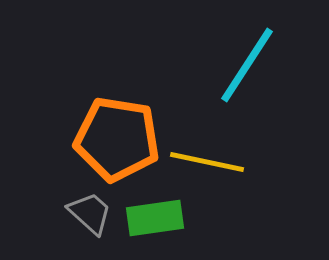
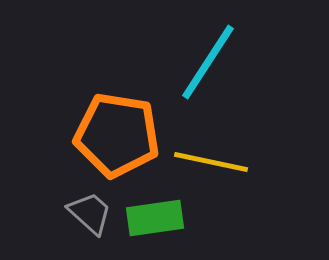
cyan line: moved 39 px left, 3 px up
orange pentagon: moved 4 px up
yellow line: moved 4 px right
